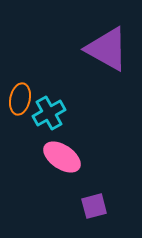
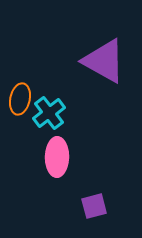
purple triangle: moved 3 px left, 12 px down
cyan cross: rotated 8 degrees counterclockwise
pink ellipse: moved 5 px left; rotated 57 degrees clockwise
